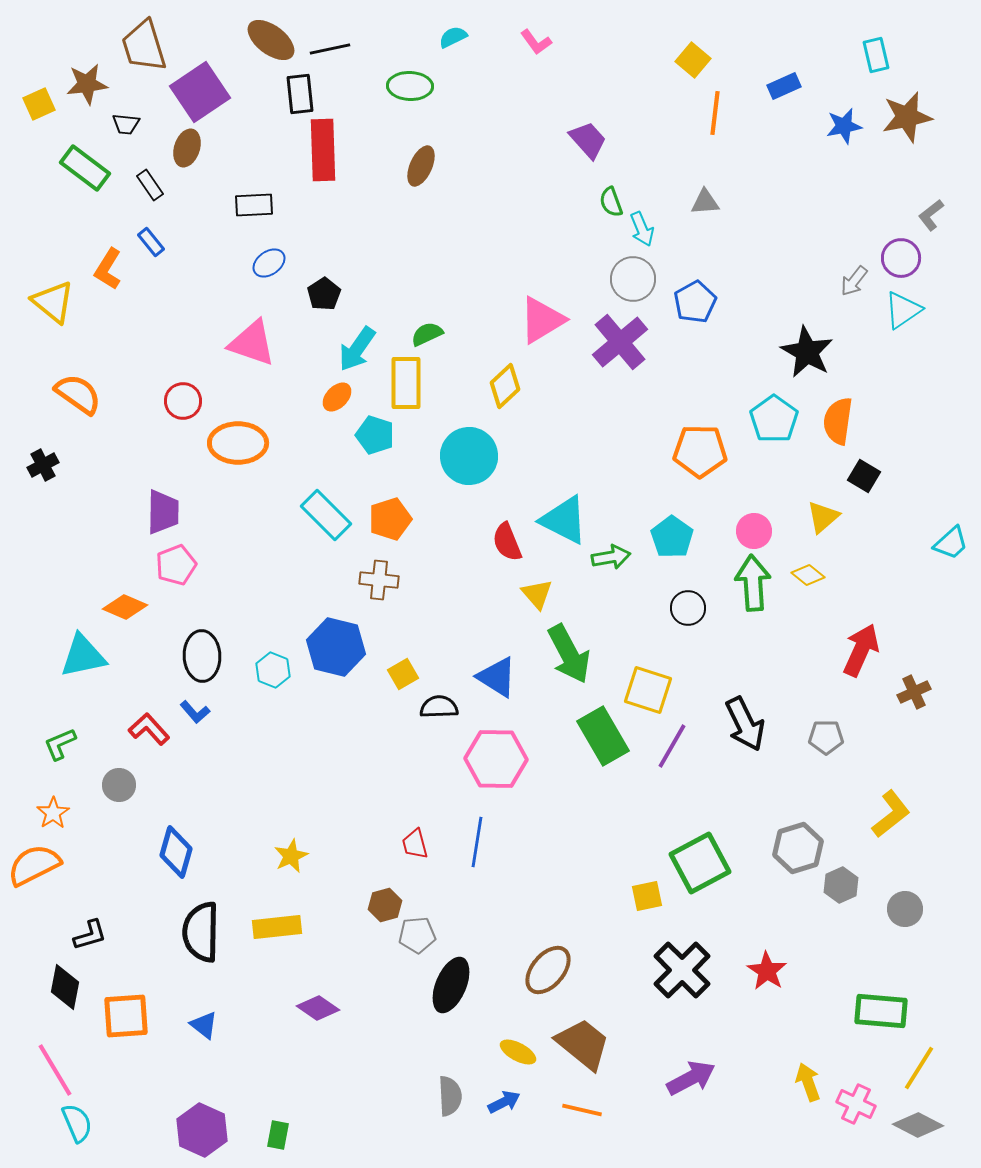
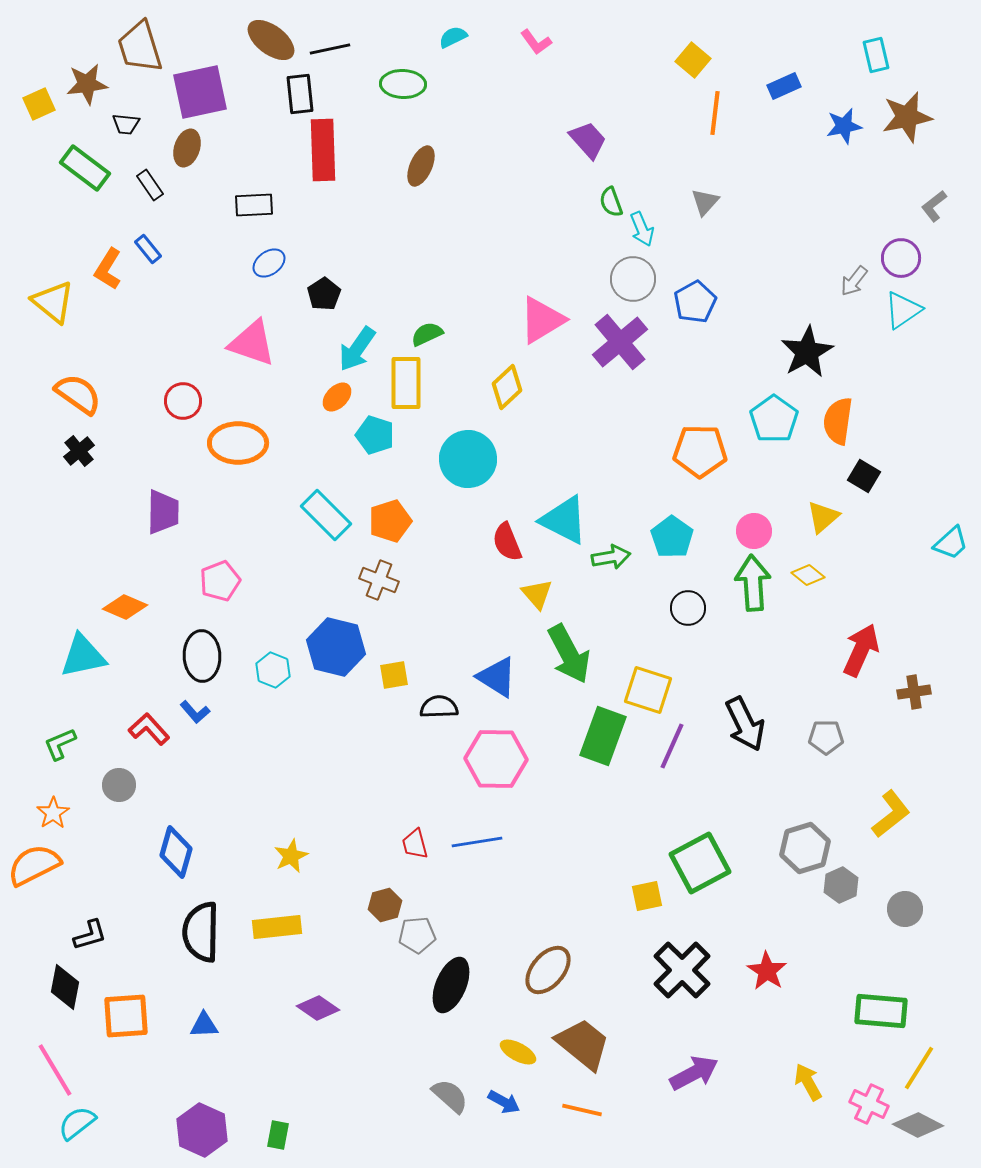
brown trapezoid at (144, 46): moved 4 px left, 1 px down
green ellipse at (410, 86): moved 7 px left, 2 px up
purple square at (200, 92): rotated 22 degrees clockwise
gray triangle at (705, 202): rotated 44 degrees counterclockwise
gray L-shape at (931, 215): moved 3 px right, 9 px up
blue rectangle at (151, 242): moved 3 px left, 7 px down
black star at (807, 352): rotated 14 degrees clockwise
yellow diamond at (505, 386): moved 2 px right, 1 px down
cyan circle at (469, 456): moved 1 px left, 3 px down
black cross at (43, 465): moved 36 px right, 14 px up; rotated 12 degrees counterclockwise
orange pentagon at (390, 519): moved 2 px down
pink pentagon at (176, 565): moved 44 px right, 16 px down
brown cross at (379, 580): rotated 15 degrees clockwise
yellow square at (403, 674): moved 9 px left, 1 px down; rotated 20 degrees clockwise
brown cross at (914, 692): rotated 16 degrees clockwise
green rectangle at (603, 736): rotated 50 degrees clockwise
purple line at (672, 746): rotated 6 degrees counterclockwise
blue line at (477, 842): rotated 72 degrees clockwise
gray hexagon at (798, 848): moved 7 px right
blue triangle at (204, 1025): rotated 40 degrees counterclockwise
purple arrow at (691, 1078): moved 3 px right, 5 px up
yellow arrow at (808, 1082): rotated 9 degrees counterclockwise
gray semicircle at (450, 1096): rotated 45 degrees counterclockwise
blue arrow at (504, 1102): rotated 56 degrees clockwise
pink cross at (856, 1104): moved 13 px right
cyan semicircle at (77, 1123): rotated 105 degrees counterclockwise
